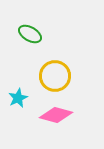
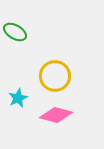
green ellipse: moved 15 px left, 2 px up
